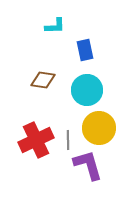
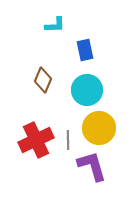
cyan L-shape: moved 1 px up
brown diamond: rotated 75 degrees counterclockwise
purple L-shape: moved 4 px right, 1 px down
